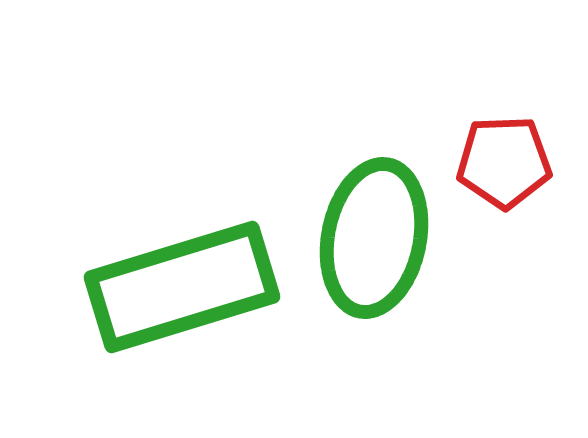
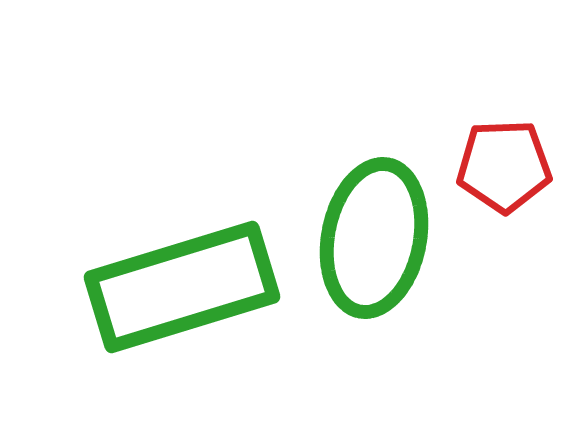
red pentagon: moved 4 px down
